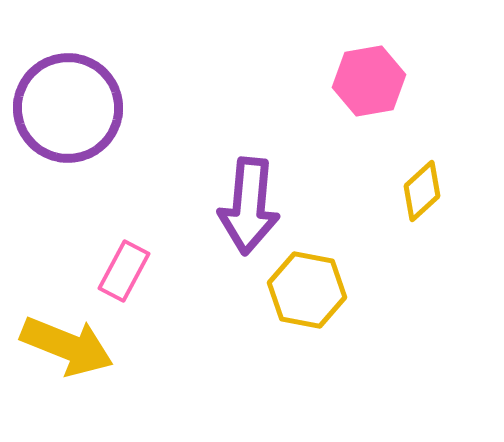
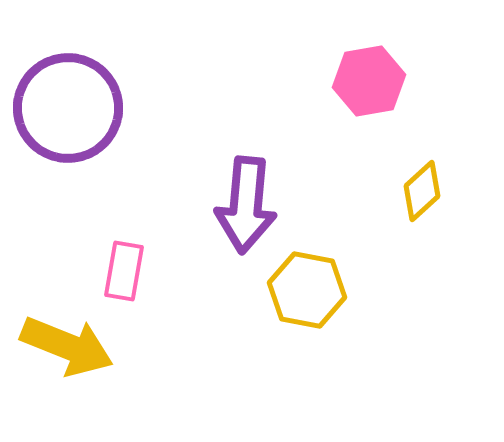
purple arrow: moved 3 px left, 1 px up
pink rectangle: rotated 18 degrees counterclockwise
